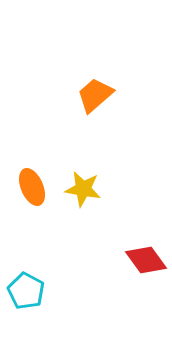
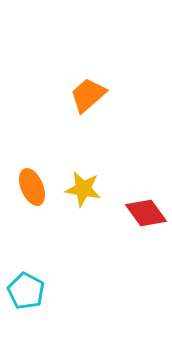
orange trapezoid: moved 7 px left
red diamond: moved 47 px up
